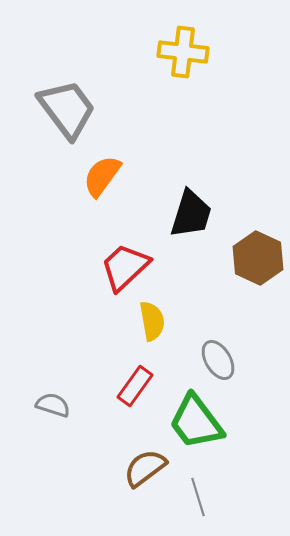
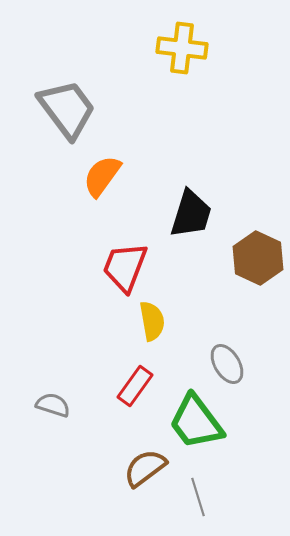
yellow cross: moved 1 px left, 4 px up
red trapezoid: rotated 26 degrees counterclockwise
gray ellipse: moved 9 px right, 4 px down
